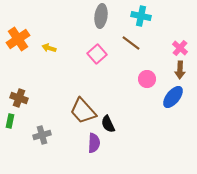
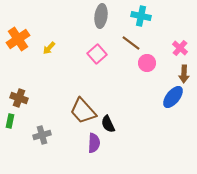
yellow arrow: rotated 64 degrees counterclockwise
brown arrow: moved 4 px right, 4 px down
pink circle: moved 16 px up
